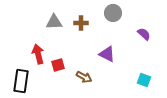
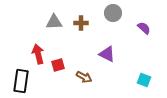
purple semicircle: moved 6 px up
